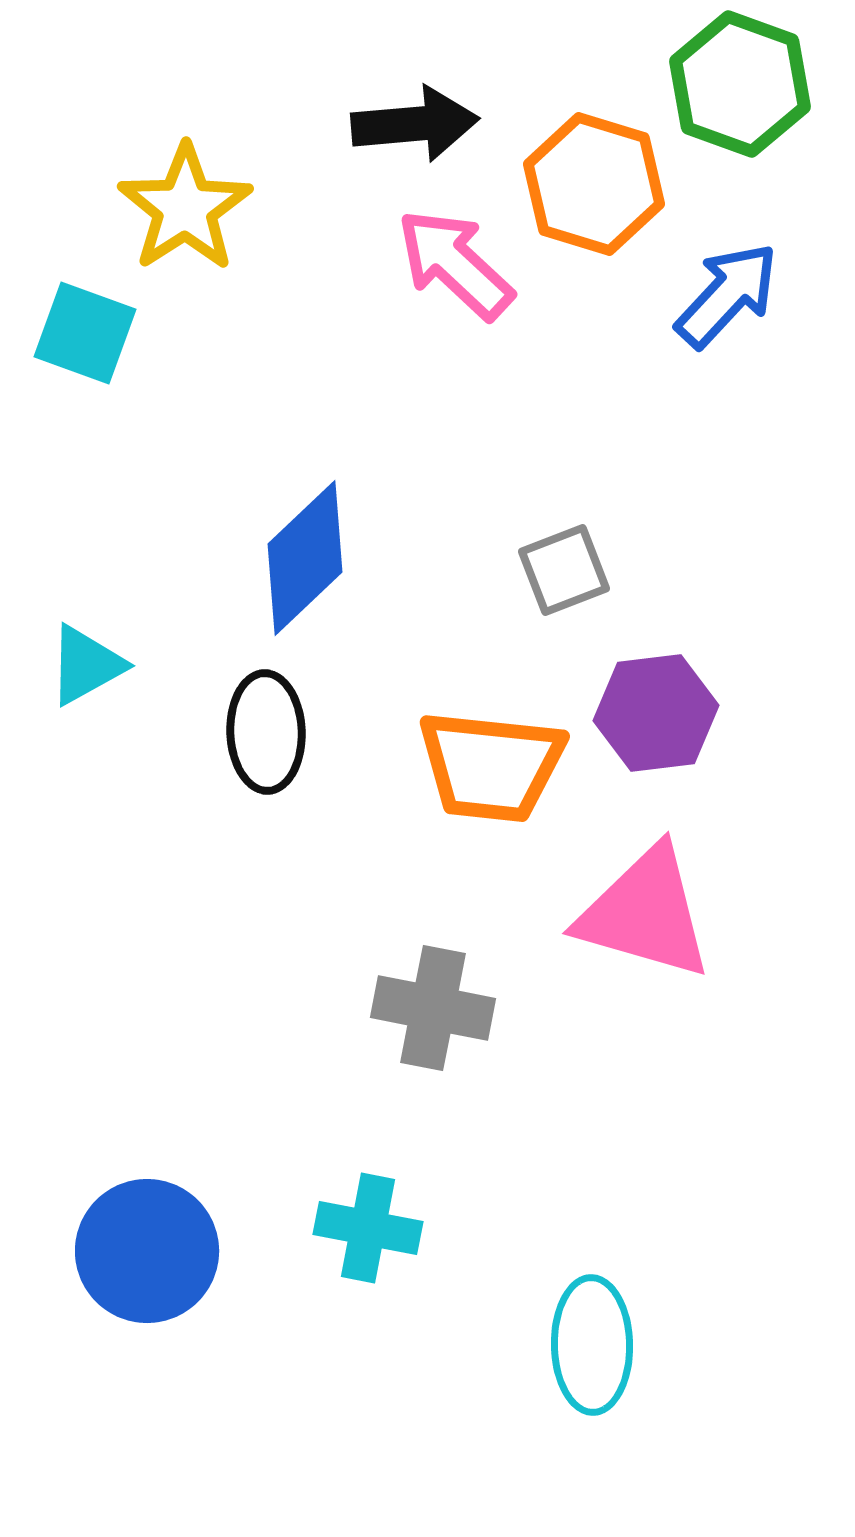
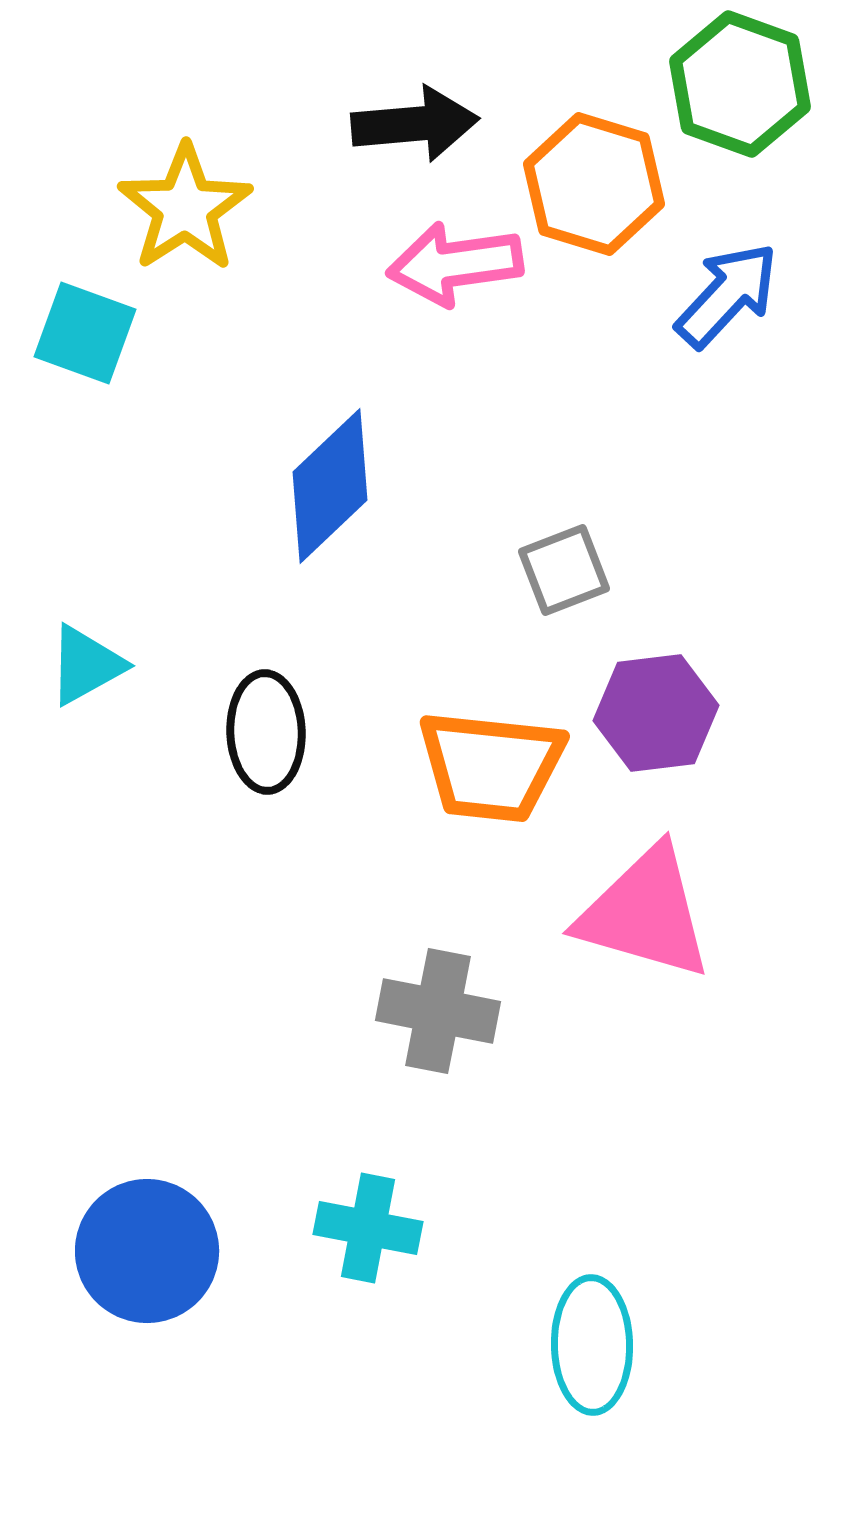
pink arrow: rotated 51 degrees counterclockwise
blue diamond: moved 25 px right, 72 px up
gray cross: moved 5 px right, 3 px down
